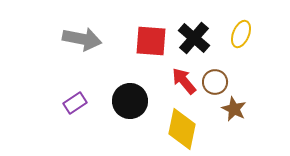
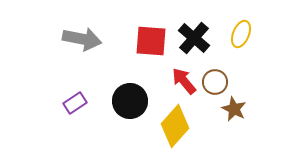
yellow diamond: moved 7 px left, 3 px up; rotated 30 degrees clockwise
